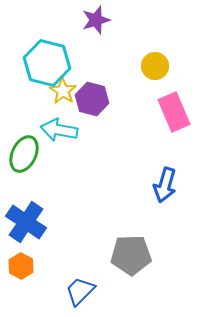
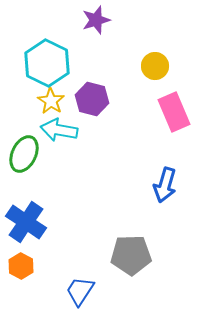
cyan hexagon: rotated 12 degrees clockwise
yellow star: moved 12 px left, 10 px down
blue trapezoid: rotated 12 degrees counterclockwise
